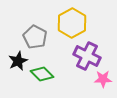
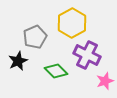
gray pentagon: rotated 20 degrees clockwise
purple cross: moved 1 px up
green diamond: moved 14 px right, 3 px up
pink star: moved 2 px right, 2 px down; rotated 18 degrees counterclockwise
